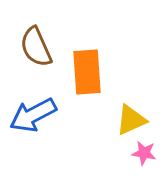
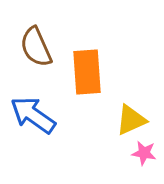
blue arrow: rotated 63 degrees clockwise
